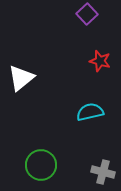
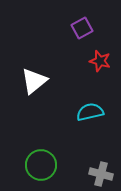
purple square: moved 5 px left, 14 px down; rotated 15 degrees clockwise
white triangle: moved 13 px right, 3 px down
gray cross: moved 2 px left, 2 px down
